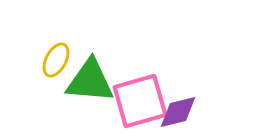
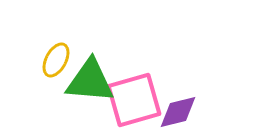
pink square: moved 6 px left, 1 px up
